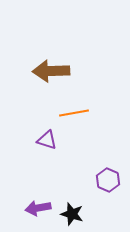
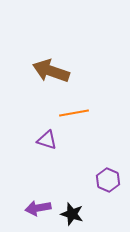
brown arrow: rotated 21 degrees clockwise
